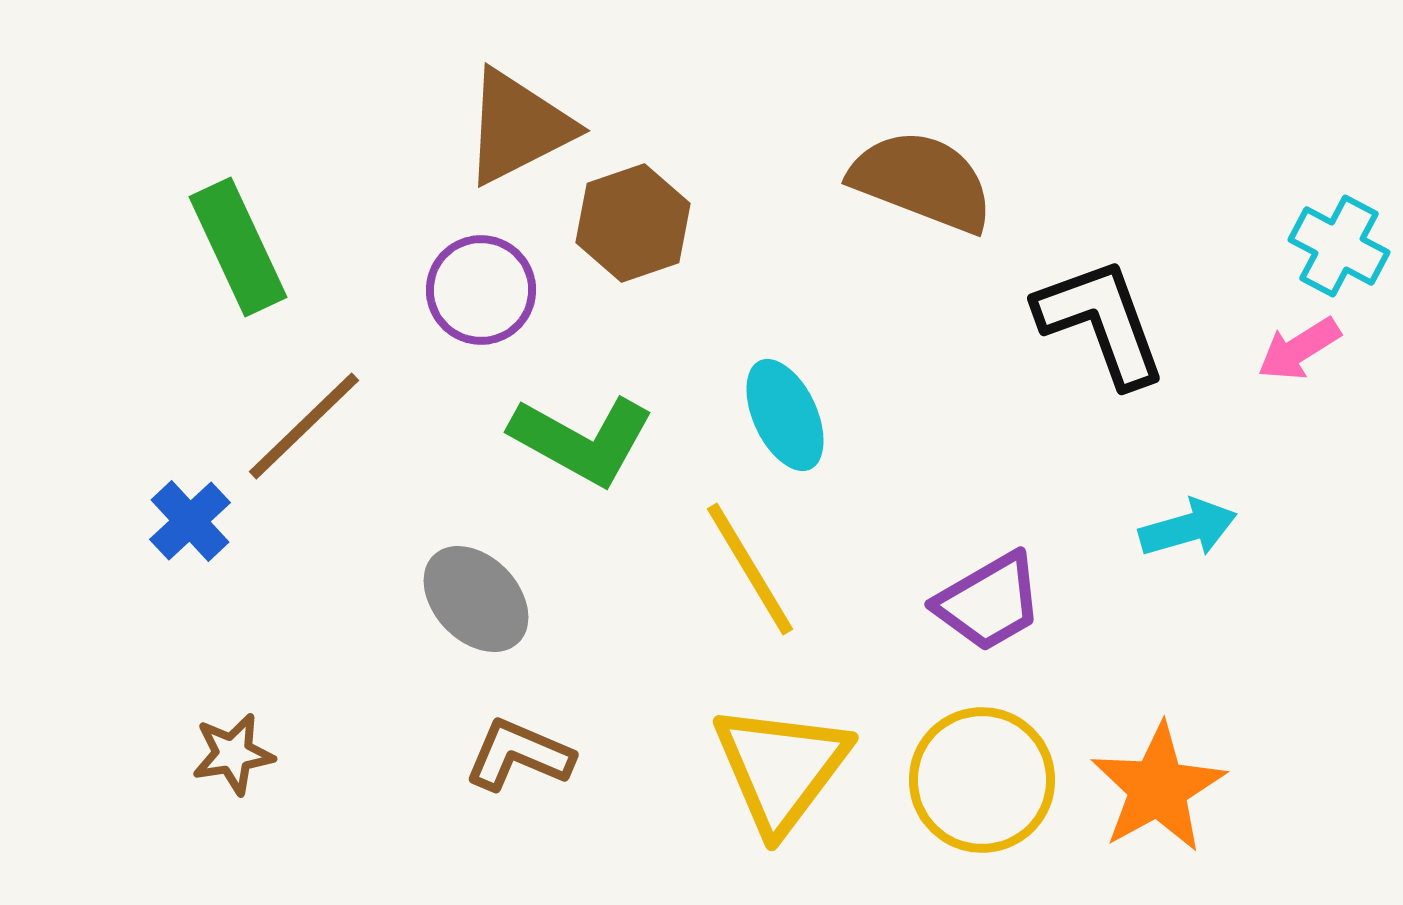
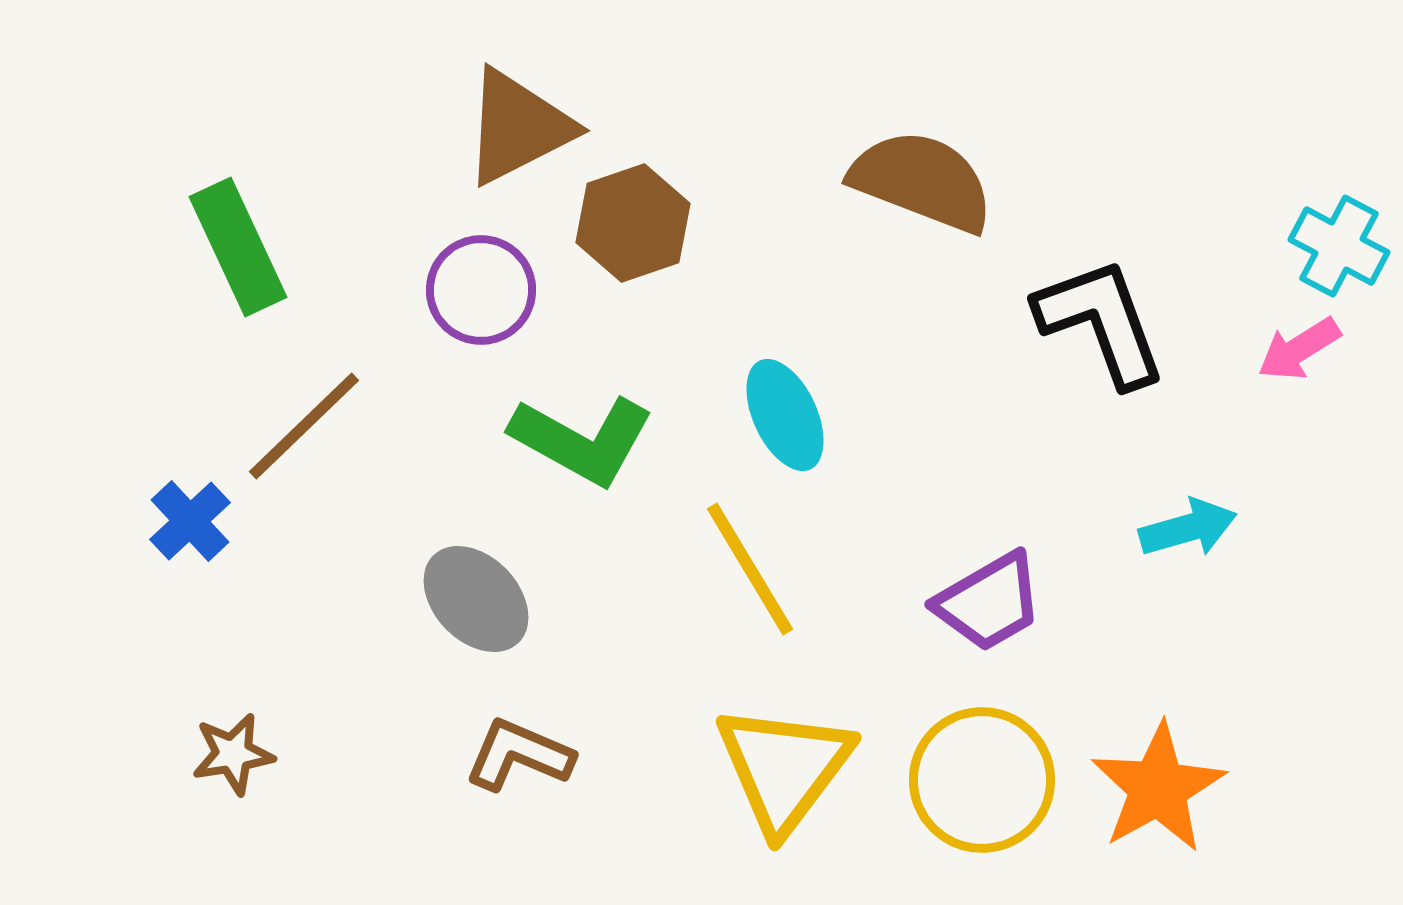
yellow triangle: moved 3 px right
